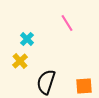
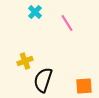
cyan cross: moved 8 px right, 27 px up
yellow cross: moved 5 px right; rotated 21 degrees clockwise
black semicircle: moved 3 px left, 2 px up
